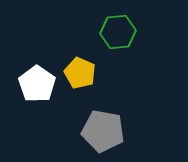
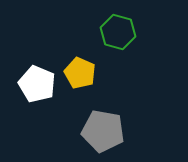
green hexagon: rotated 20 degrees clockwise
white pentagon: rotated 12 degrees counterclockwise
